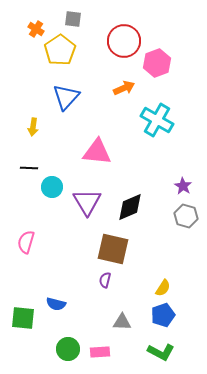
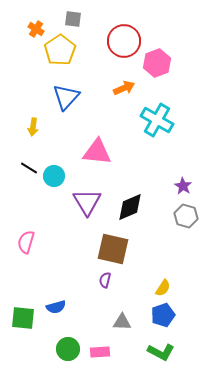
black line: rotated 30 degrees clockwise
cyan circle: moved 2 px right, 11 px up
blue semicircle: moved 3 px down; rotated 30 degrees counterclockwise
